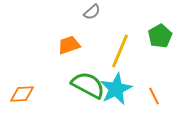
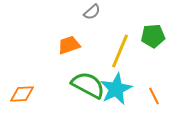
green pentagon: moved 7 px left; rotated 25 degrees clockwise
